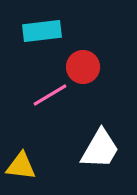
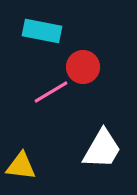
cyan rectangle: rotated 18 degrees clockwise
pink line: moved 1 px right, 3 px up
white trapezoid: moved 2 px right
